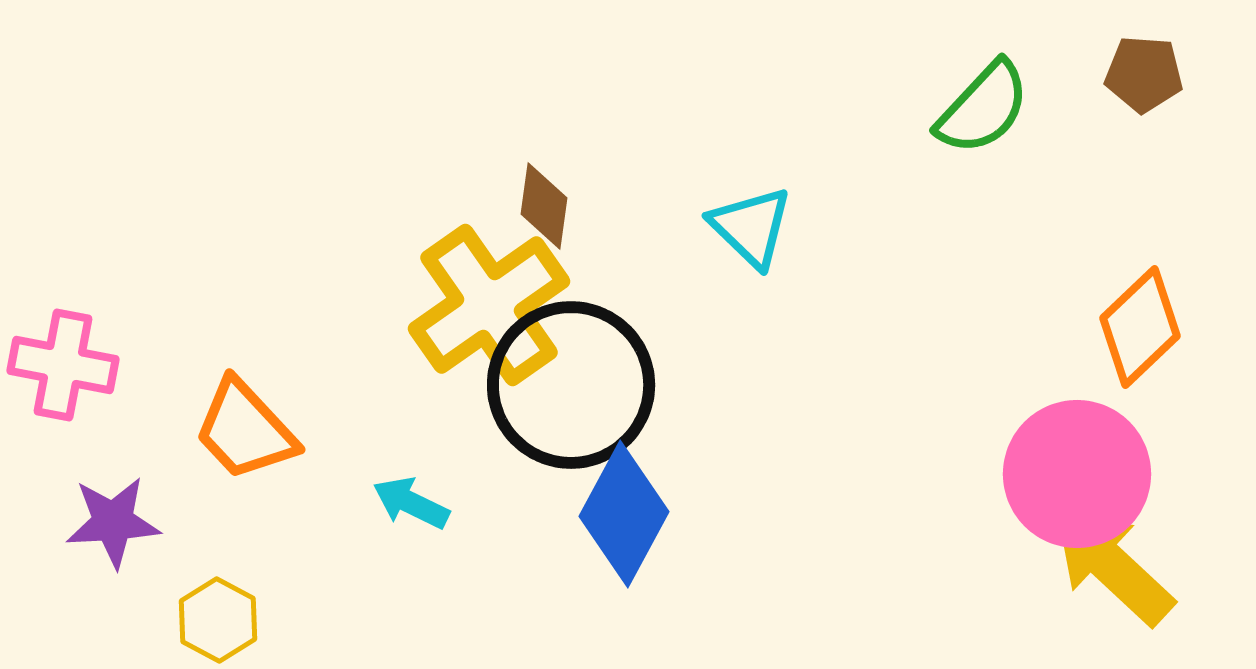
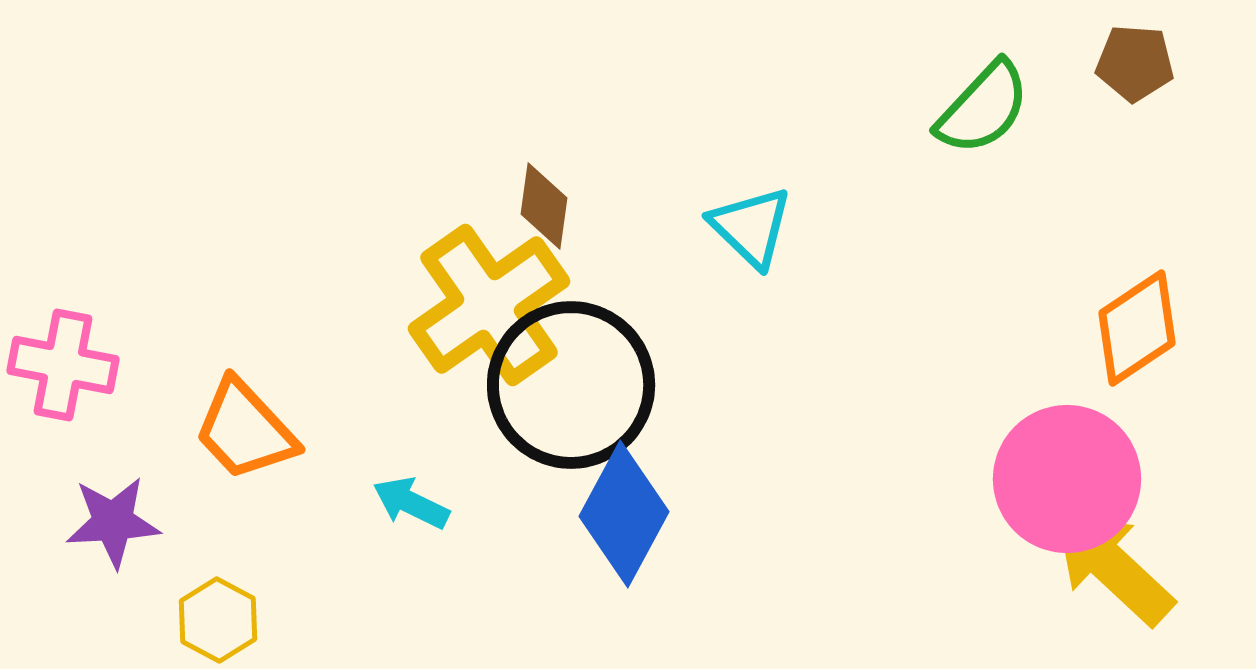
brown pentagon: moved 9 px left, 11 px up
orange diamond: moved 3 px left, 1 px down; rotated 10 degrees clockwise
pink circle: moved 10 px left, 5 px down
